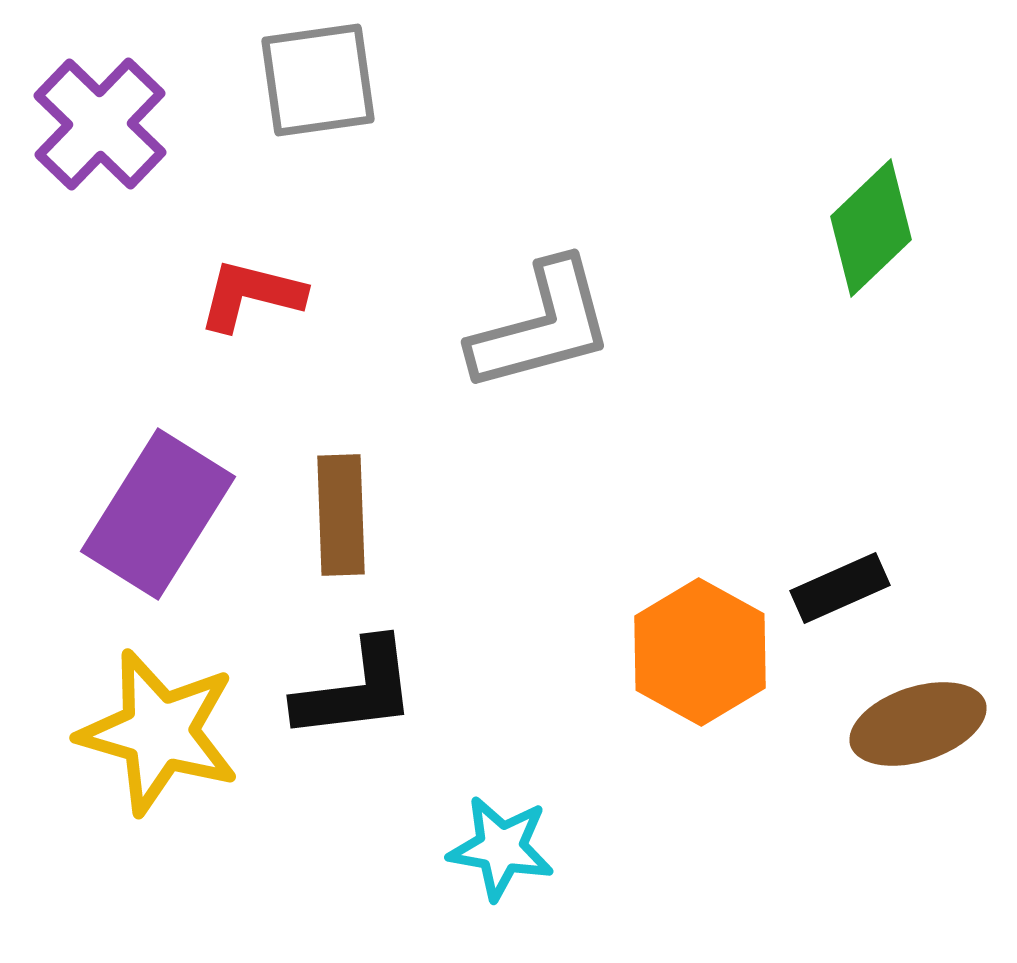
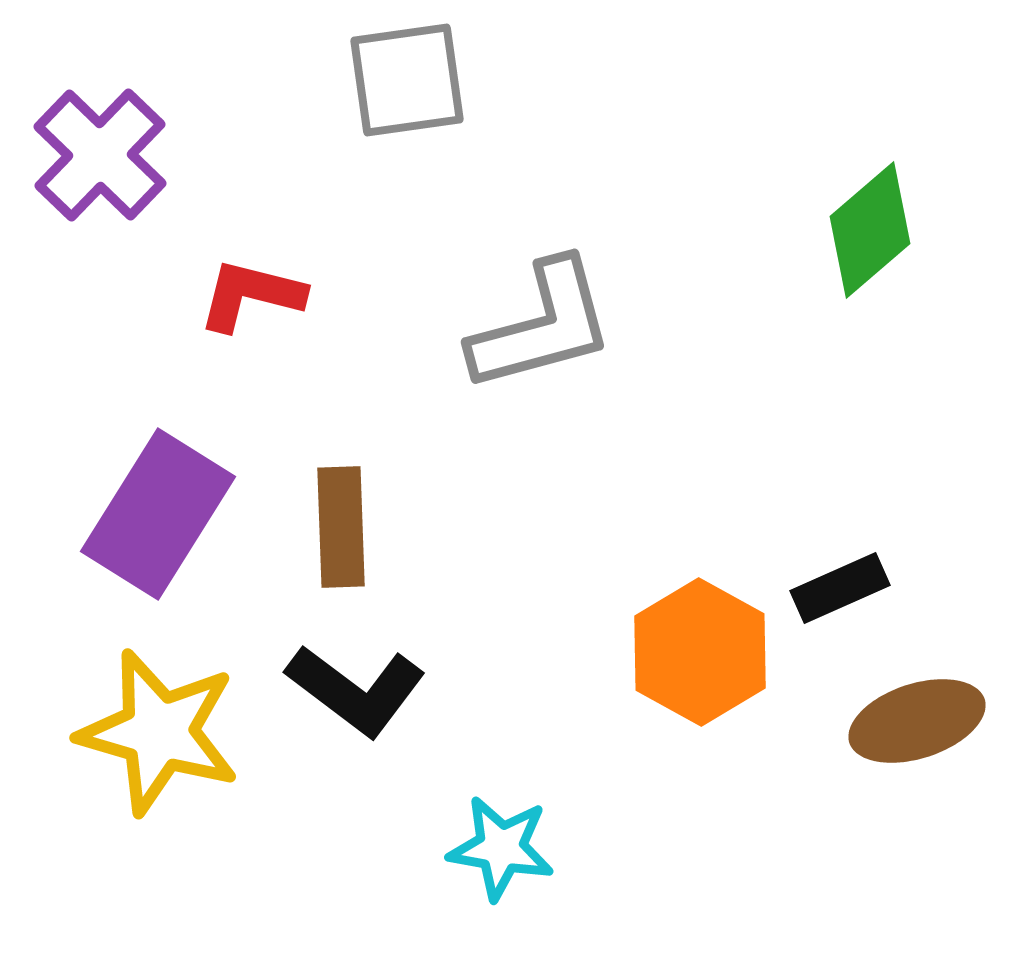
gray square: moved 89 px right
purple cross: moved 31 px down
green diamond: moved 1 px left, 2 px down; rotated 3 degrees clockwise
brown rectangle: moved 12 px down
black L-shape: rotated 44 degrees clockwise
brown ellipse: moved 1 px left, 3 px up
